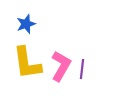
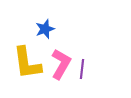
blue star: moved 19 px right, 5 px down
pink L-shape: moved 2 px up
